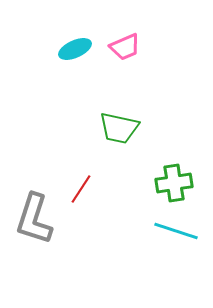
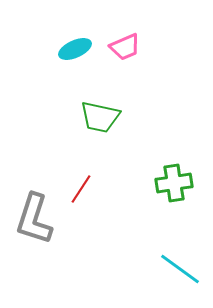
green trapezoid: moved 19 px left, 11 px up
cyan line: moved 4 px right, 38 px down; rotated 18 degrees clockwise
